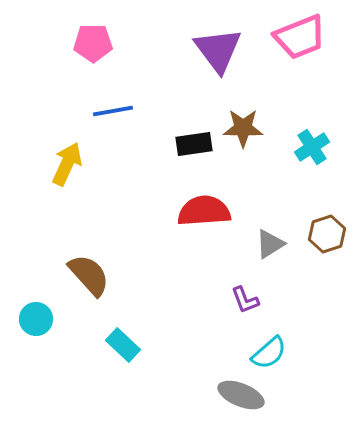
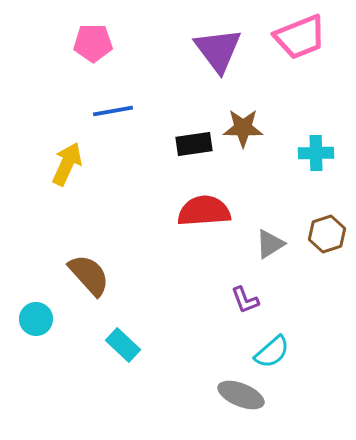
cyan cross: moved 4 px right, 6 px down; rotated 32 degrees clockwise
cyan semicircle: moved 3 px right, 1 px up
